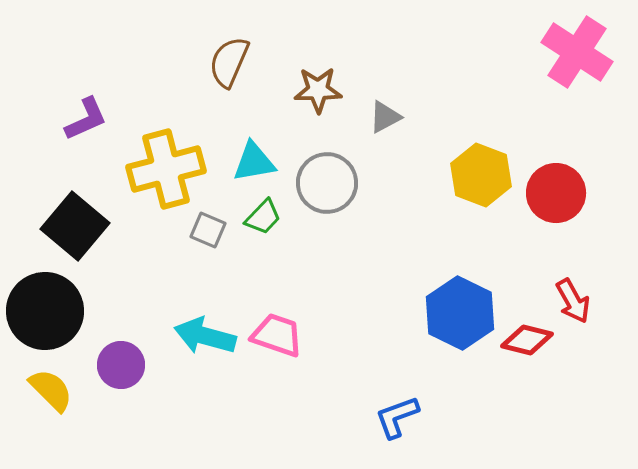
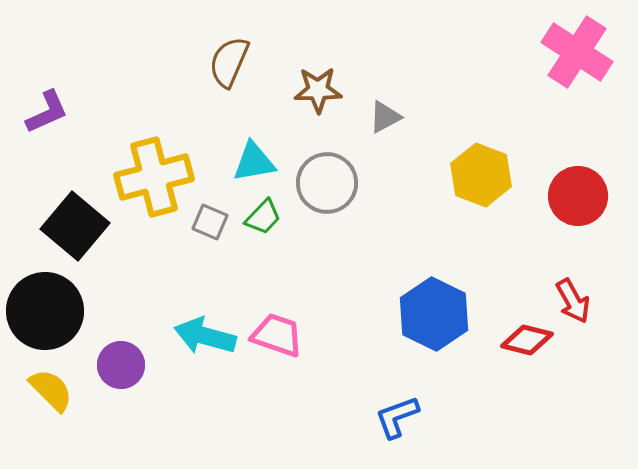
purple L-shape: moved 39 px left, 7 px up
yellow cross: moved 12 px left, 8 px down
red circle: moved 22 px right, 3 px down
gray square: moved 2 px right, 8 px up
blue hexagon: moved 26 px left, 1 px down
